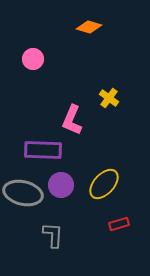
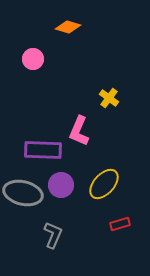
orange diamond: moved 21 px left
pink L-shape: moved 7 px right, 11 px down
red rectangle: moved 1 px right
gray L-shape: rotated 20 degrees clockwise
